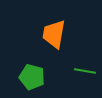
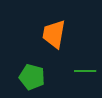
green line: rotated 10 degrees counterclockwise
